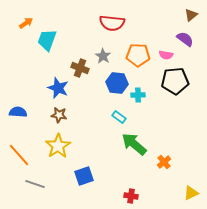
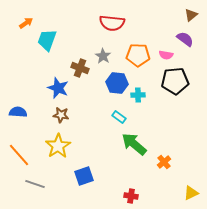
brown star: moved 2 px right
